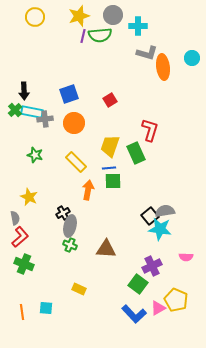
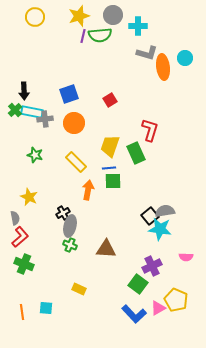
cyan circle at (192, 58): moved 7 px left
